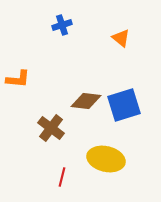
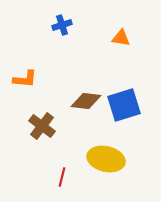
orange triangle: rotated 30 degrees counterclockwise
orange L-shape: moved 7 px right
brown cross: moved 9 px left, 2 px up
